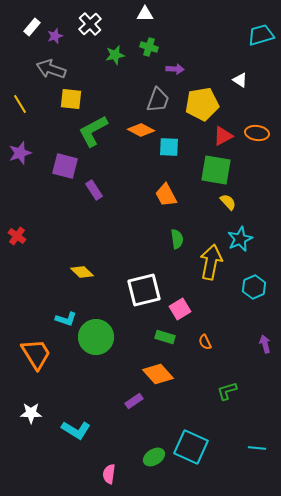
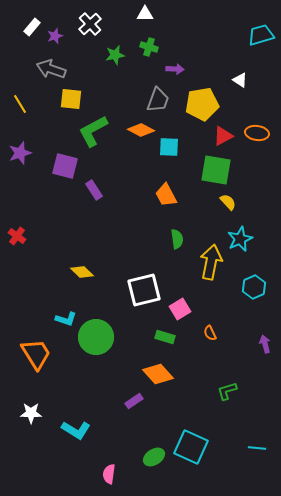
orange semicircle at (205, 342): moved 5 px right, 9 px up
